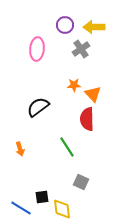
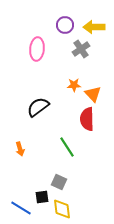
gray square: moved 22 px left
